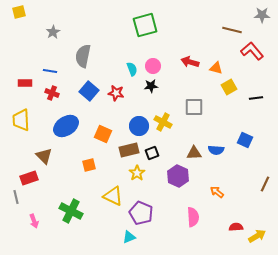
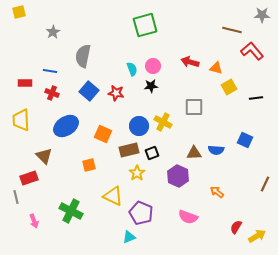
pink semicircle at (193, 217): moved 5 px left; rotated 114 degrees clockwise
red semicircle at (236, 227): rotated 56 degrees counterclockwise
